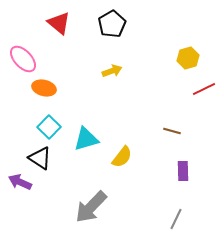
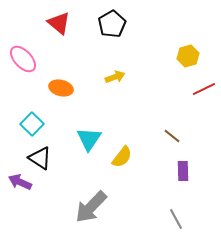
yellow hexagon: moved 2 px up
yellow arrow: moved 3 px right, 6 px down
orange ellipse: moved 17 px right
cyan square: moved 17 px left, 3 px up
brown line: moved 5 px down; rotated 24 degrees clockwise
cyan triangle: moved 3 px right; rotated 40 degrees counterclockwise
gray line: rotated 55 degrees counterclockwise
